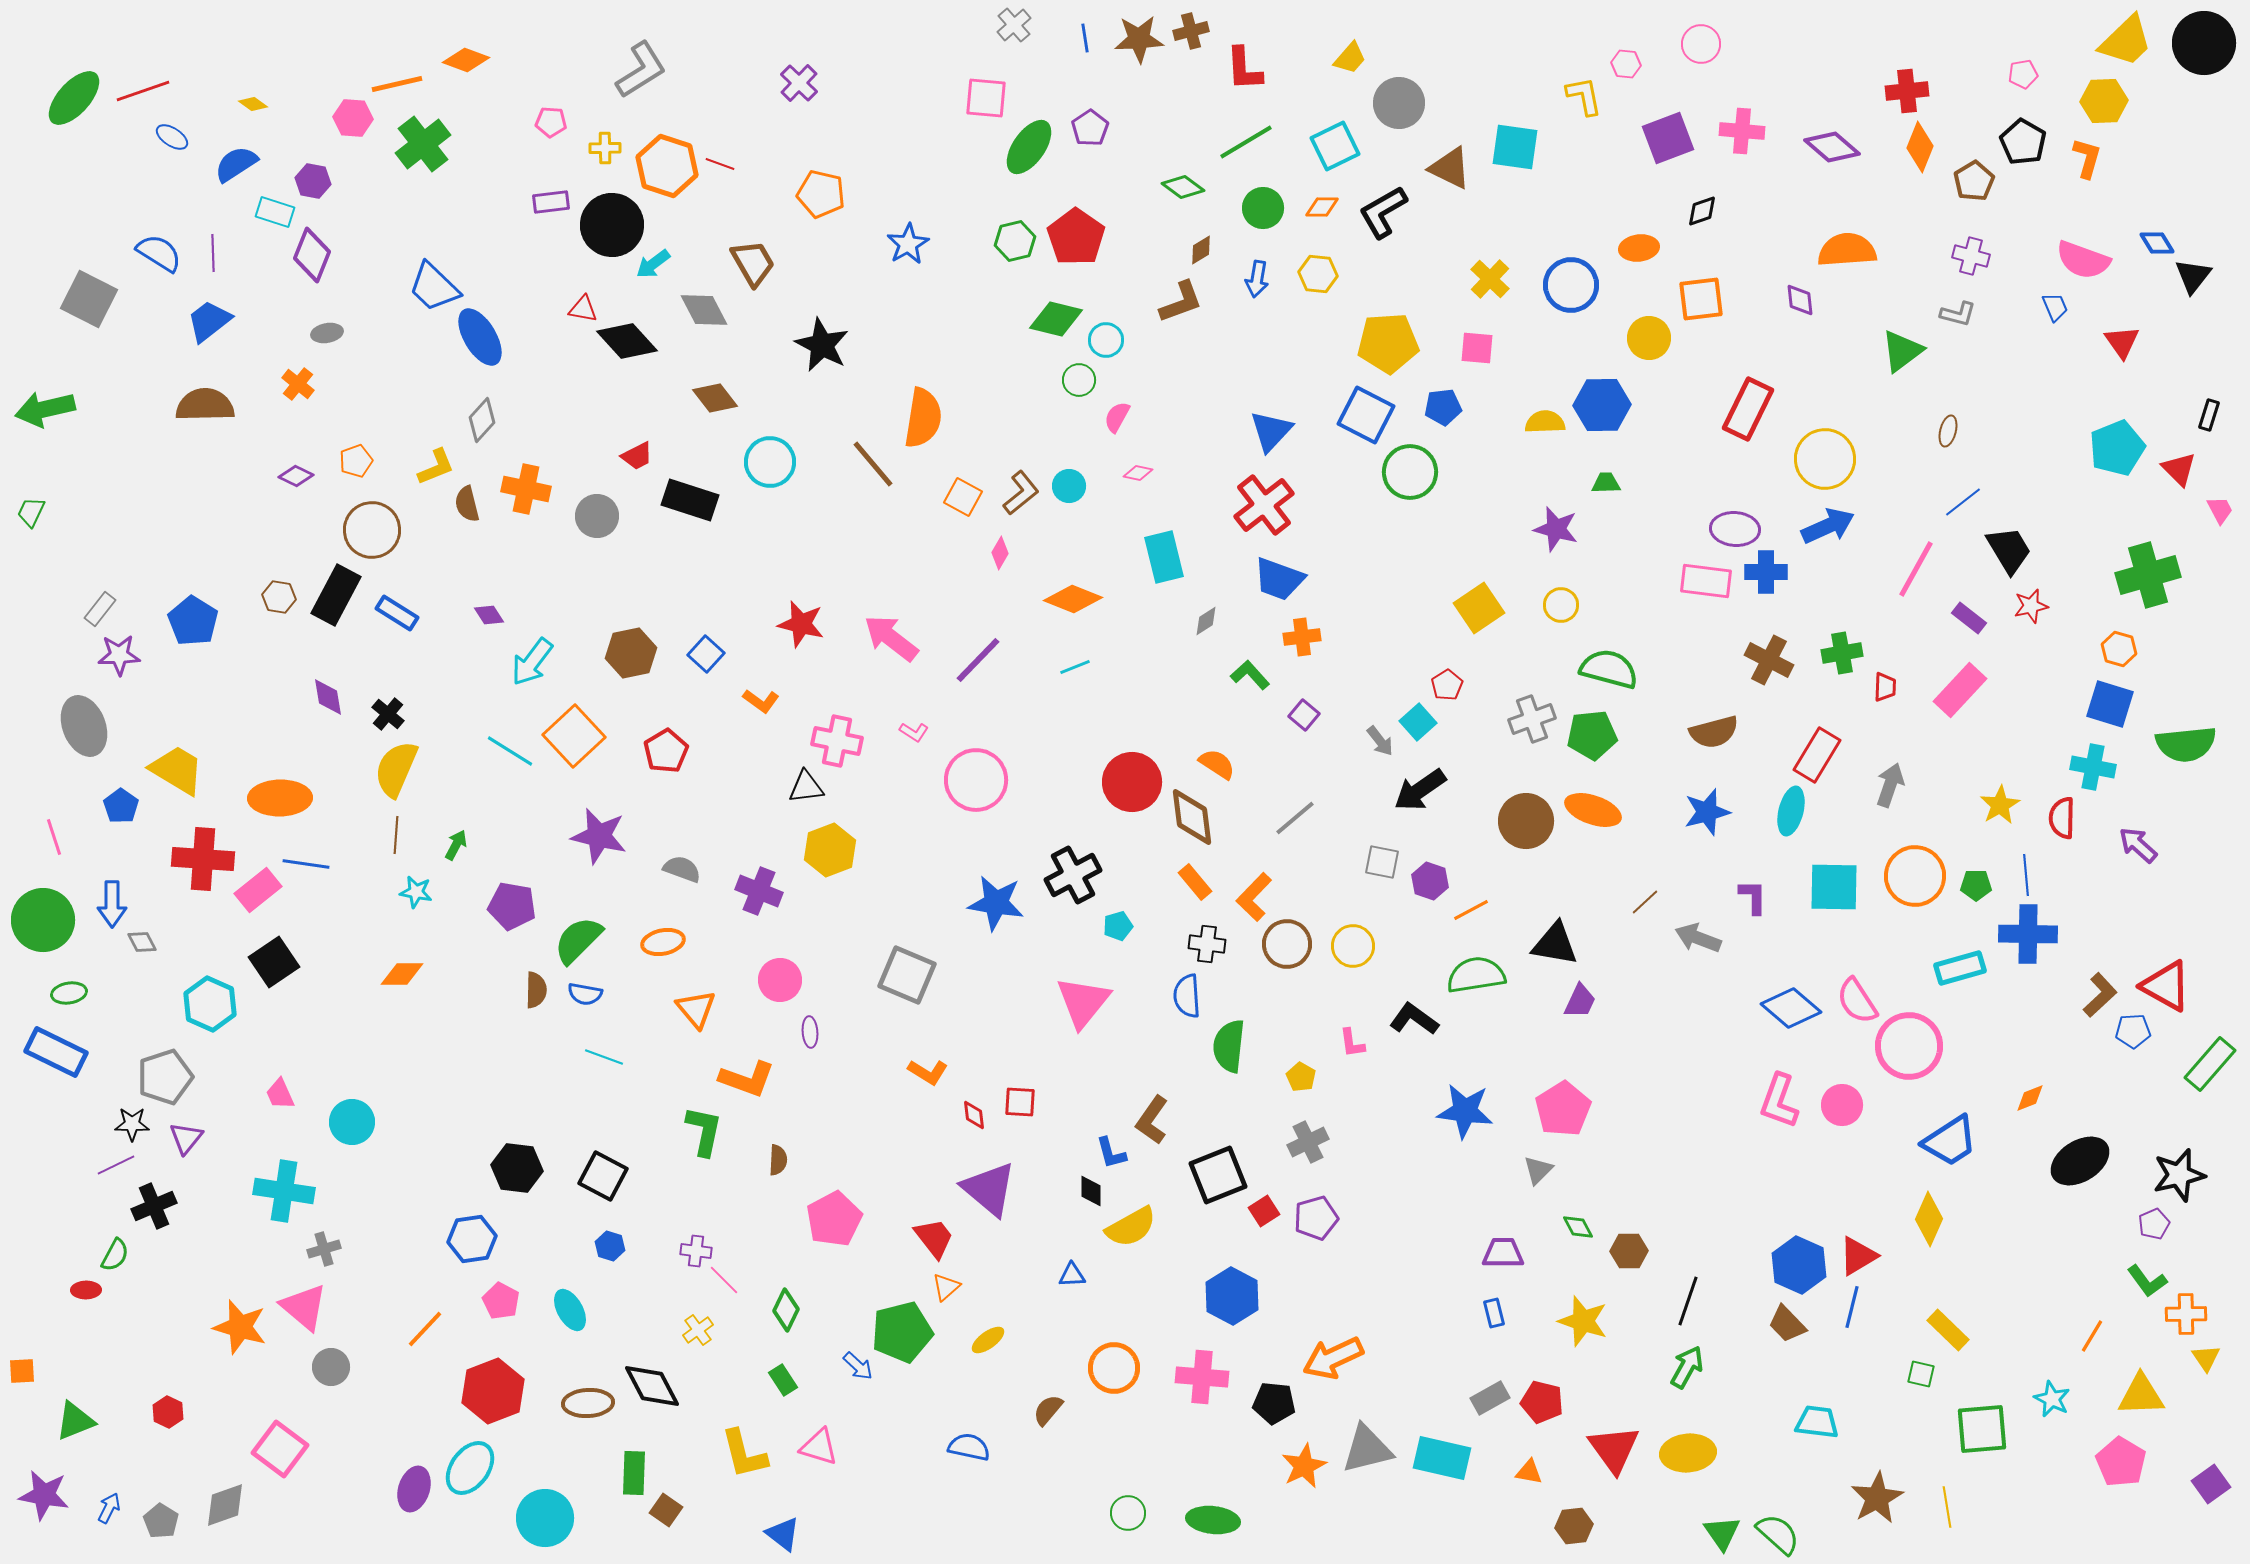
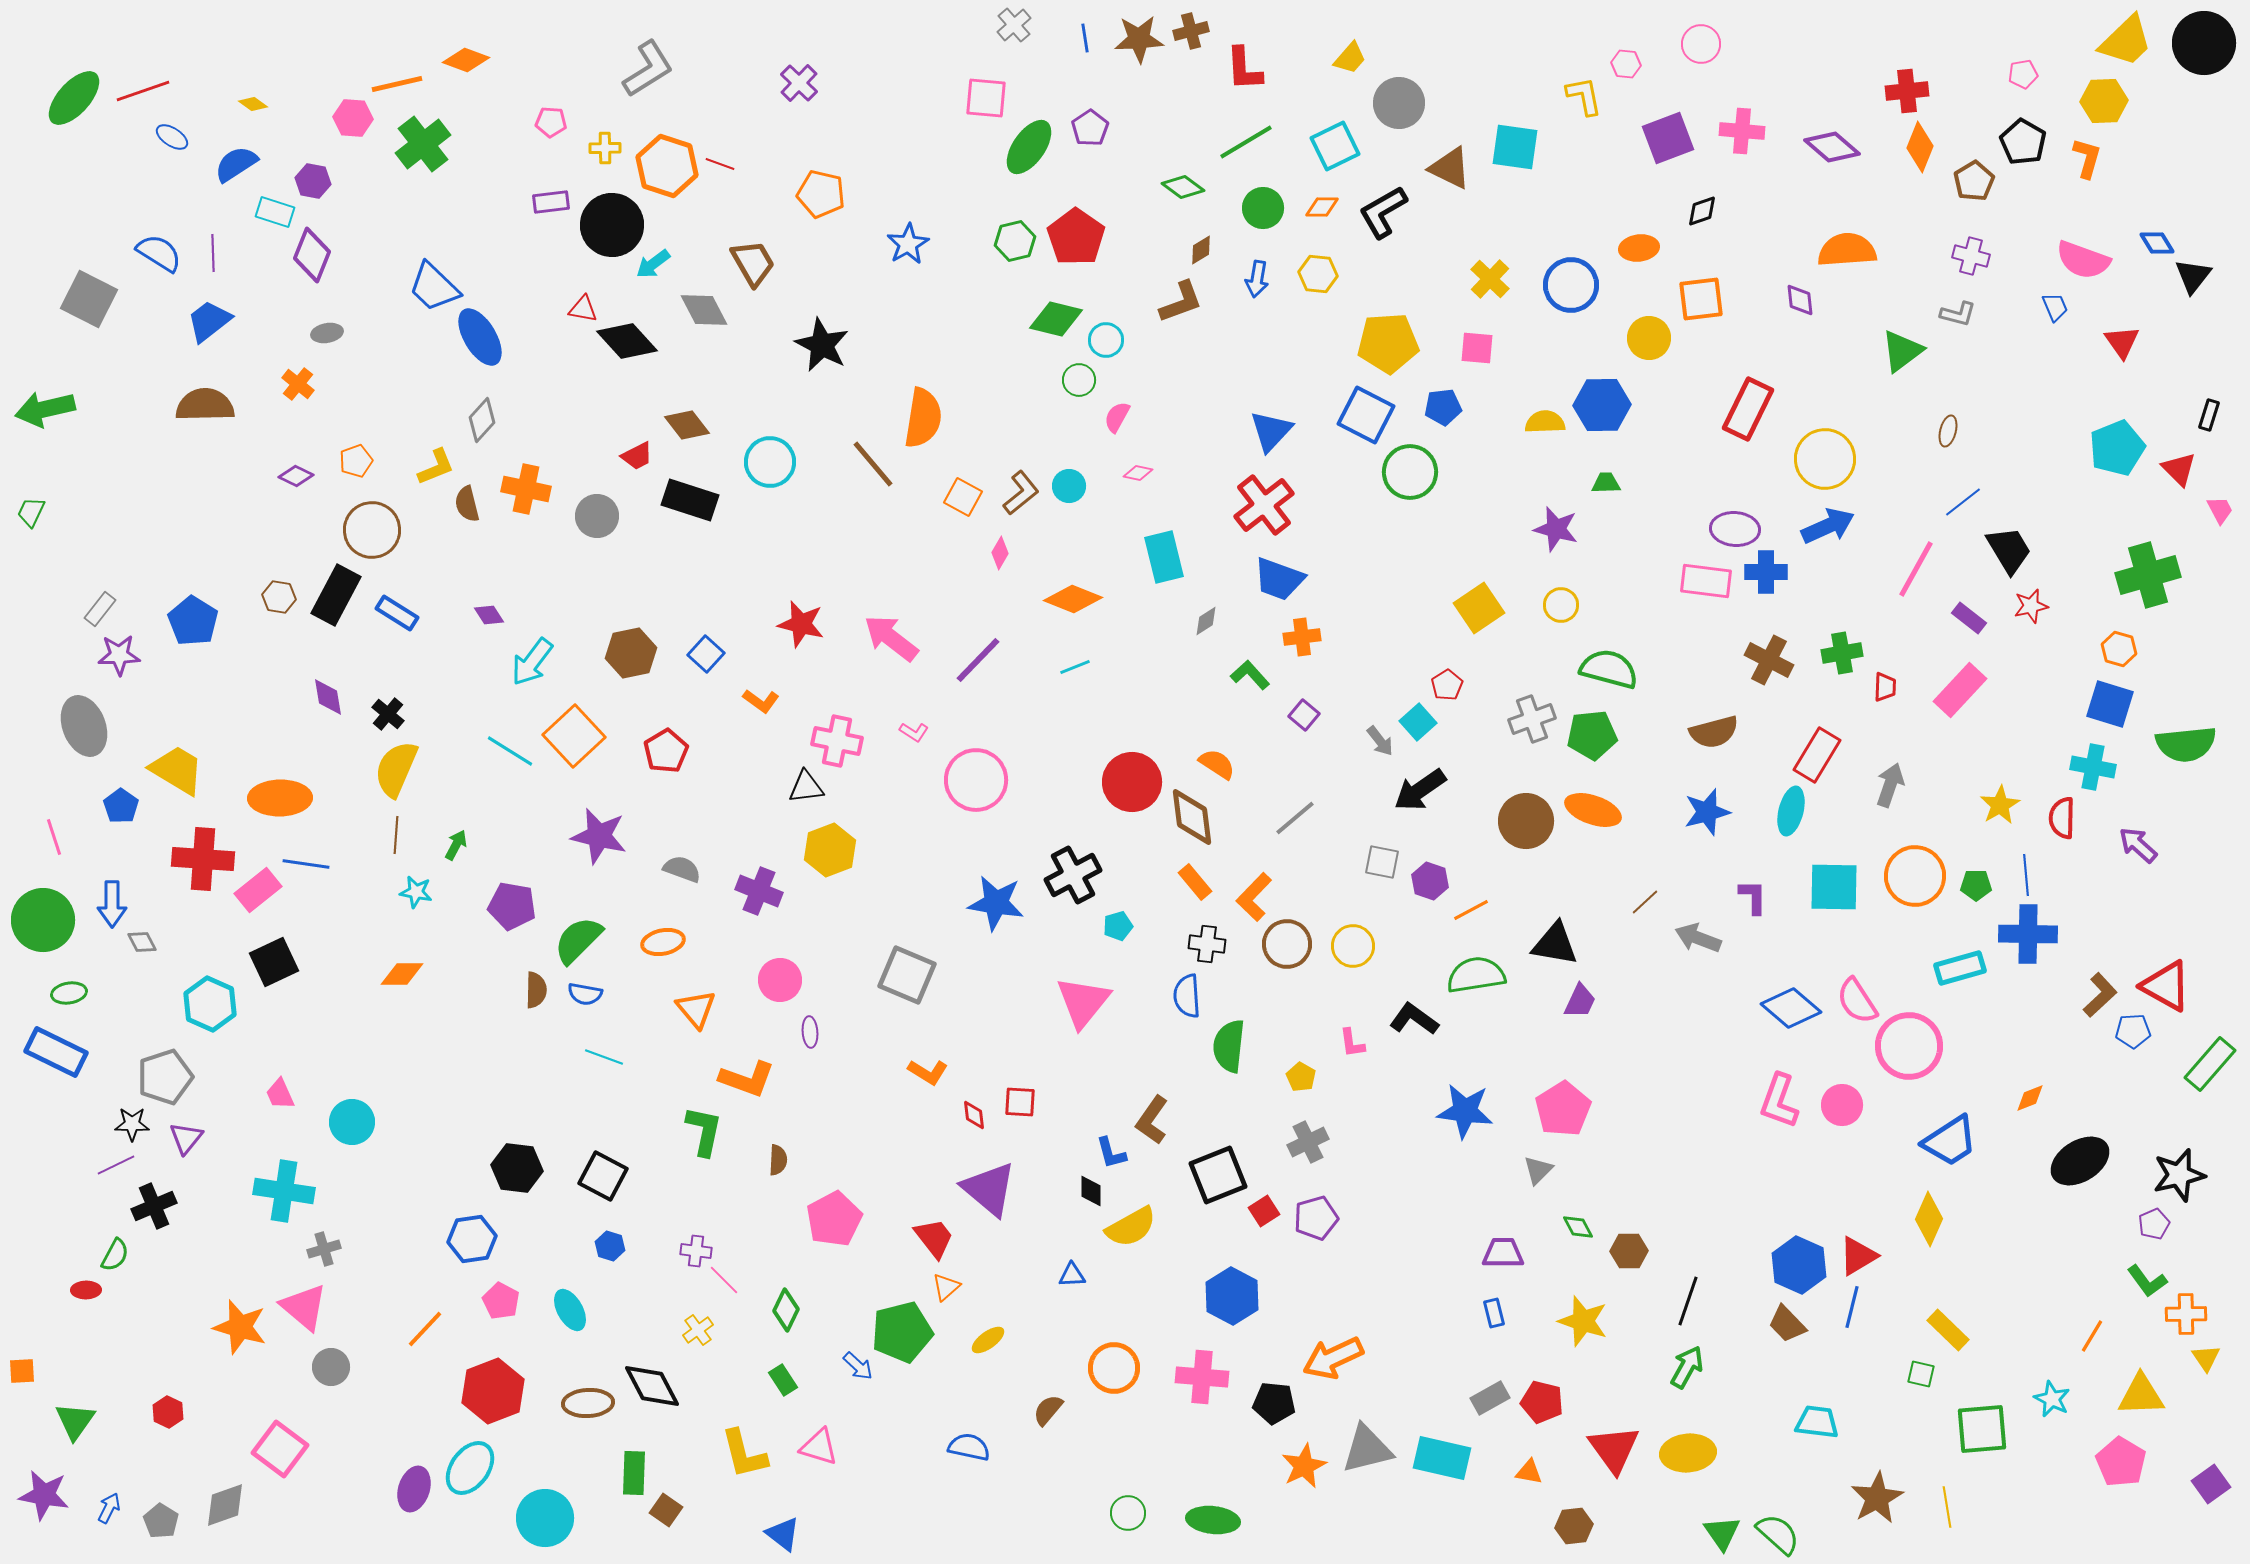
gray L-shape at (641, 70): moved 7 px right, 1 px up
brown diamond at (715, 398): moved 28 px left, 27 px down
black square at (274, 962): rotated 9 degrees clockwise
green triangle at (75, 1421): rotated 33 degrees counterclockwise
